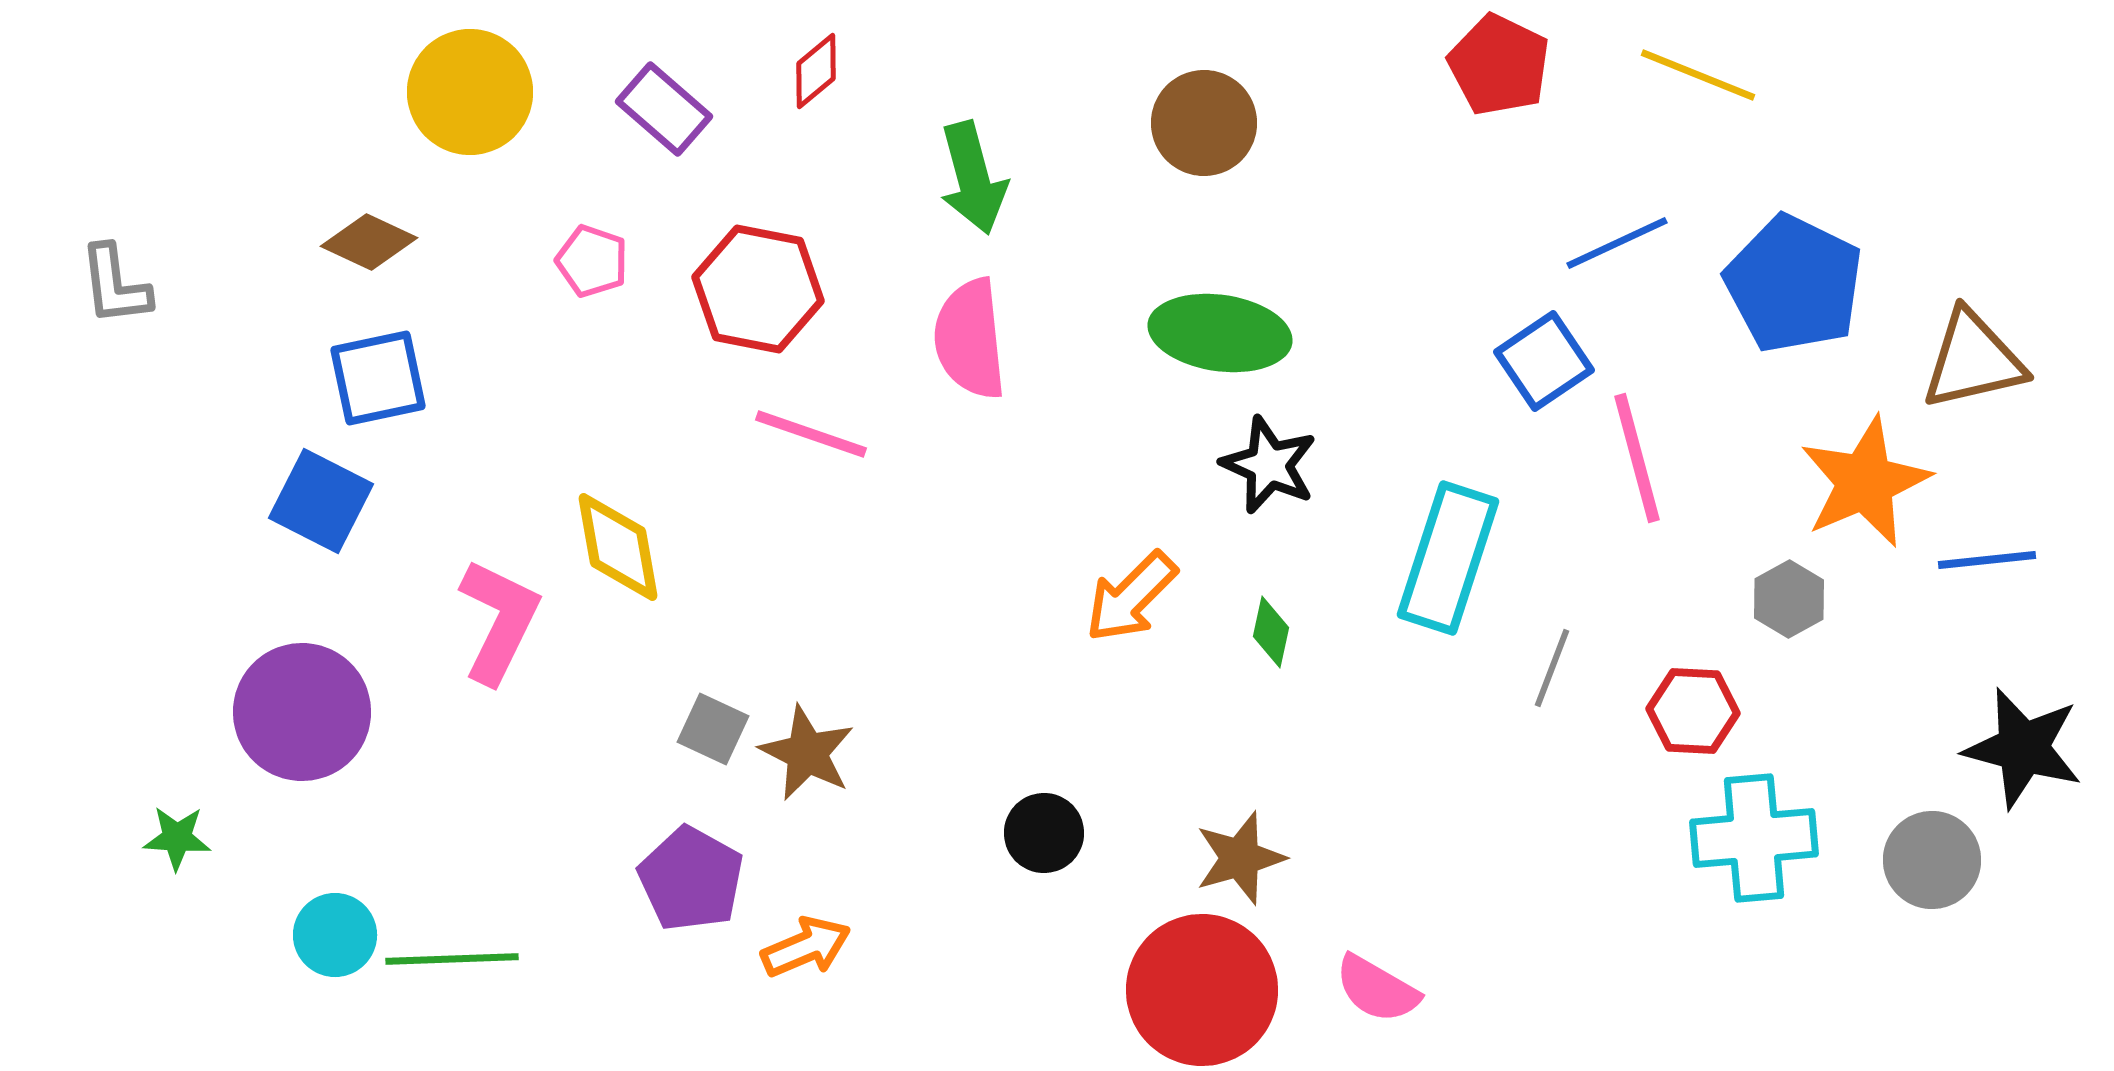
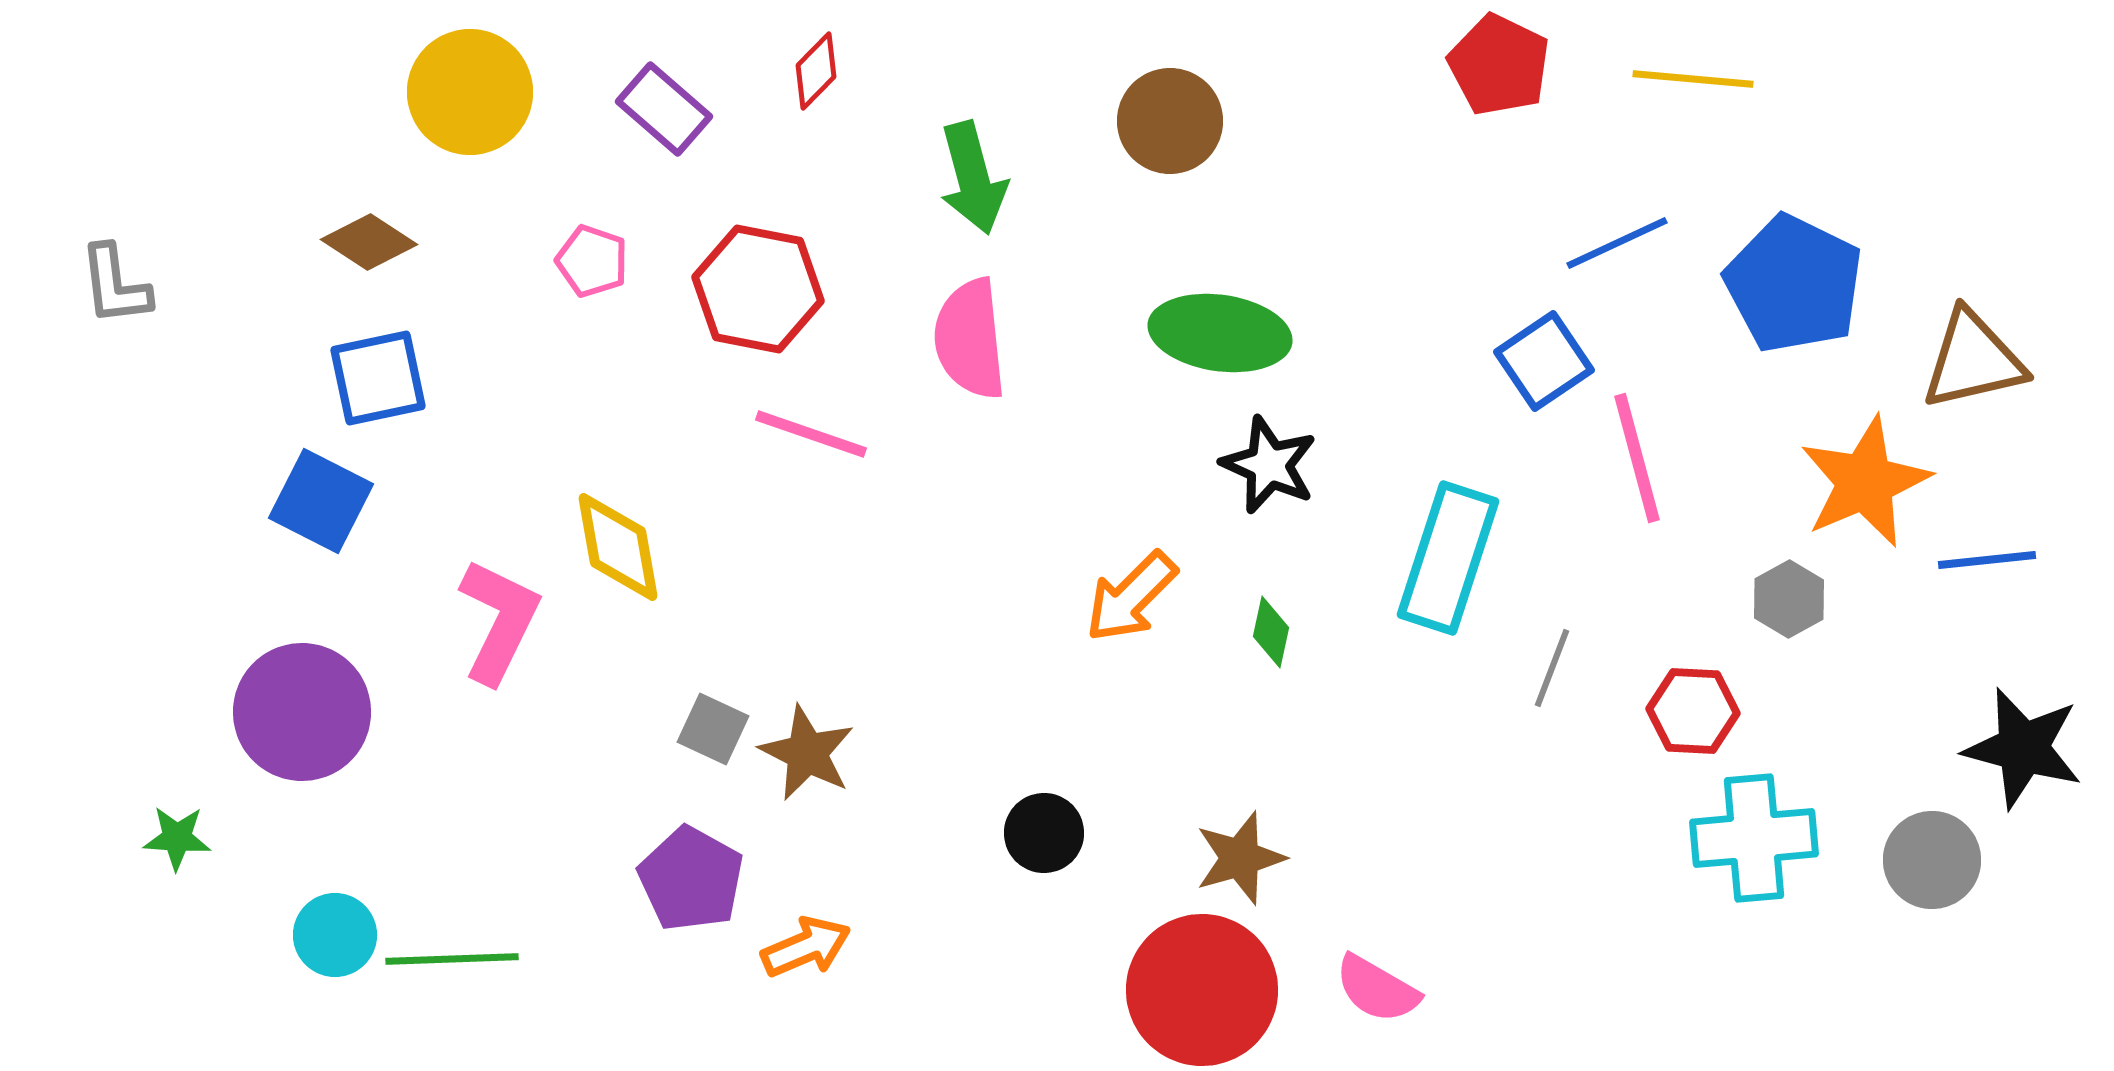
red diamond at (816, 71): rotated 6 degrees counterclockwise
yellow line at (1698, 75): moved 5 px left, 4 px down; rotated 17 degrees counterclockwise
brown circle at (1204, 123): moved 34 px left, 2 px up
brown diamond at (369, 242): rotated 8 degrees clockwise
